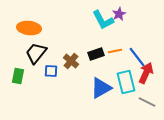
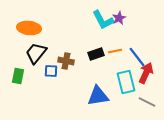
purple star: moved 4 px down
brown cross: moved 5 px left; rotated 28 degrees counterclockwise
blue triangle: moved 3 px left, 8 px down; rotated 20 degrees clockwise
